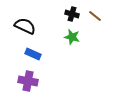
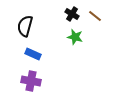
black cross: rotated 16 degrees clockwise
black semicircle: rotated 100 degrees counterclockwise
green star: moved 3 px right
purple cross: moved 3 px right
